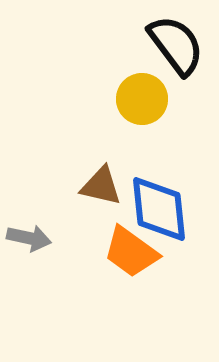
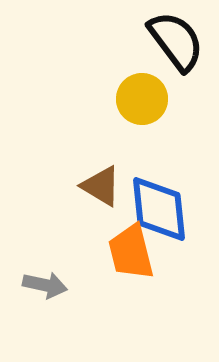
black semicircle: moved 4 px up
brown triangle: rotated 18 degrees clockwise
gray arrow: moved 16 px right, 47 px down
orange trapezoid: rotated 40 degrees clockwise
